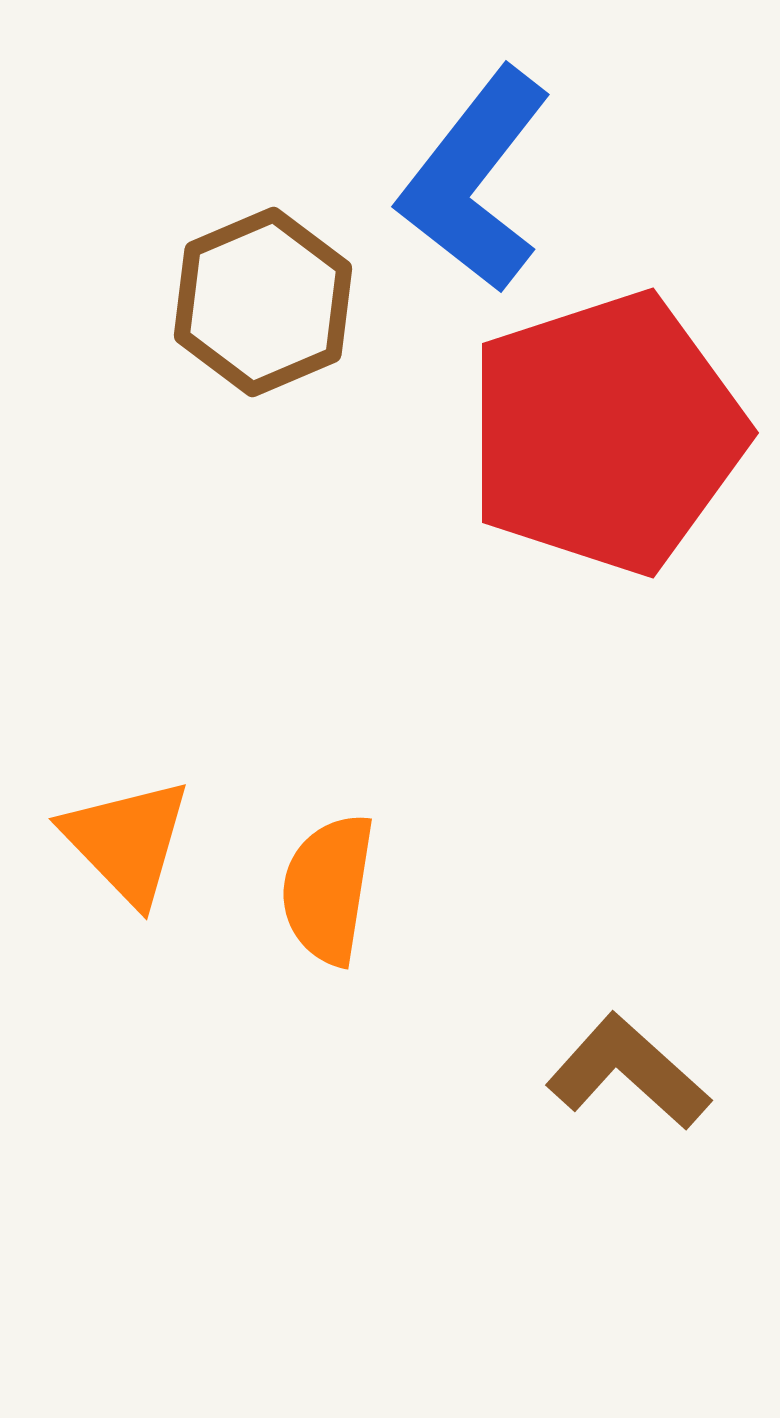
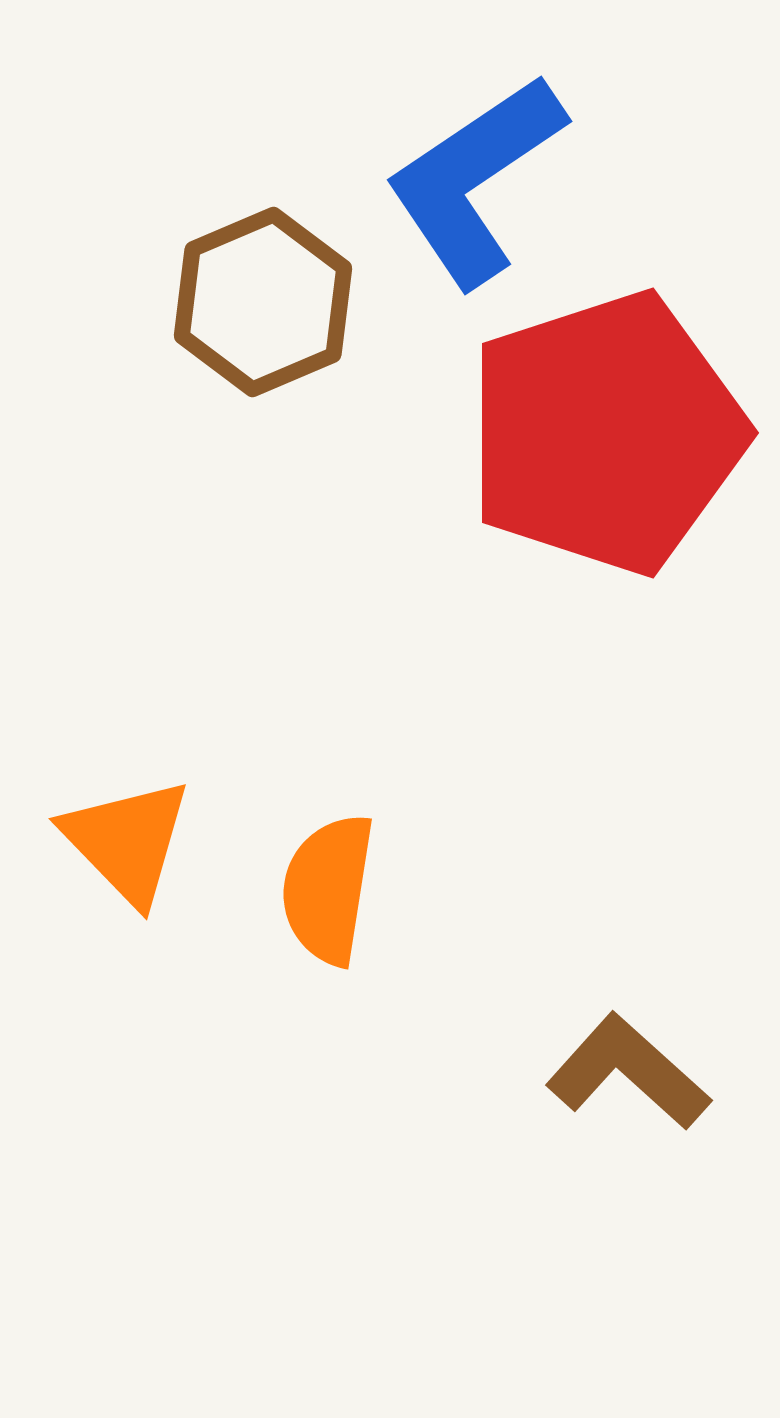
blue L-shape: rotated 18 degrees clockwise
